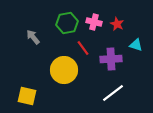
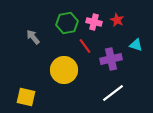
red star: moved 4 px up
red line: moved 2 px right, 2 px up
purple cross: rotated 10 degrees counterclockwise
yellow square: moved 1 px left, 1 px down
